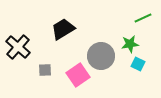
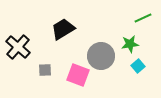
cyan square: moved 2 px down; rotated 24 degrees clockwise
pink square: rotated 35 degrees counterclockwise
